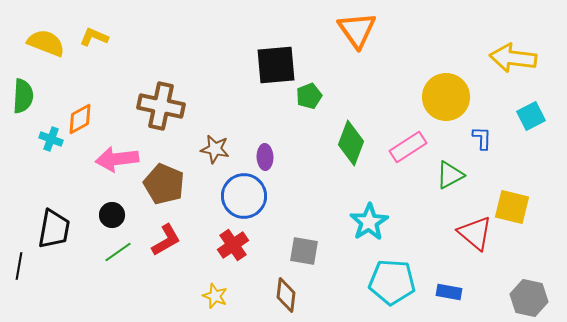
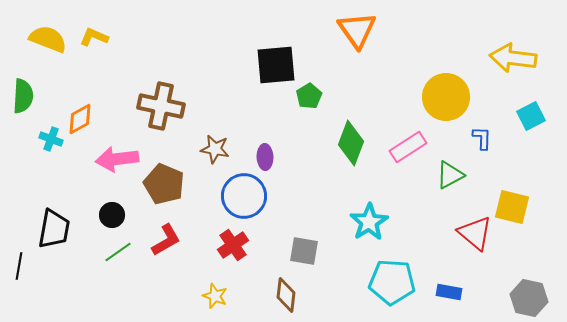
yellow semicircle: moved 2 px right, 4 px up
green pentagon: rotated 10 degrees counterclockwise
